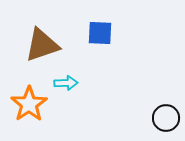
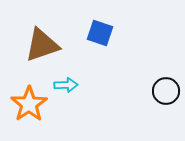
blue square: rotated 16 degrees clockwise
cyan arrow: moved 2 px down
black circle: moved 27 px up
